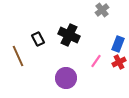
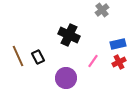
black rectangle: moved 18 px down
blue rectangle: rotated 56 degrees clockwise
pink line: moved 3 px left
